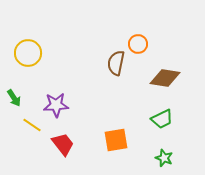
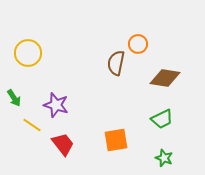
purple star: rotated 20 degrees clockwise
